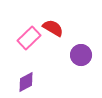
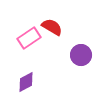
red semicircle: moved 1 px left, 1 px up
pink rectangle: rotated 10 degrees clockwise
